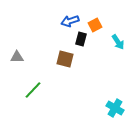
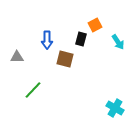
blue arrow: moved 23 px left, 19 px down; rotated 72 degrees counterclockwise
